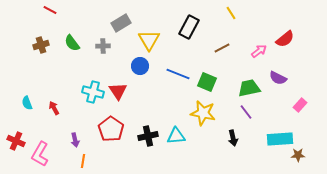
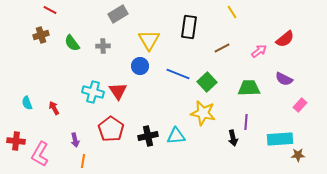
yellow line: moved 1 px right, 1 px up
gray rectangle: moved 3 px left, 9 px up
black rectangle: rotated 20 degrees counterclockwise
brown cross: moved 10 px up
purple semicircle: moved 6 px right, 1 px down
green square: rotated 24 degrees clockwise
green trapezoid: rotated 10 degrees clockwise
purple line: moved 10 px down; rotated 42 degrees clockwise
red cross: rotated 18 degrees counterclockwise
